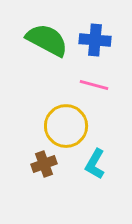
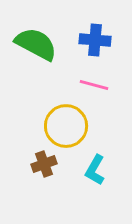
green semicircle: moved 11 px left, 4 px down
cyan L-shape: moved 6 px down
